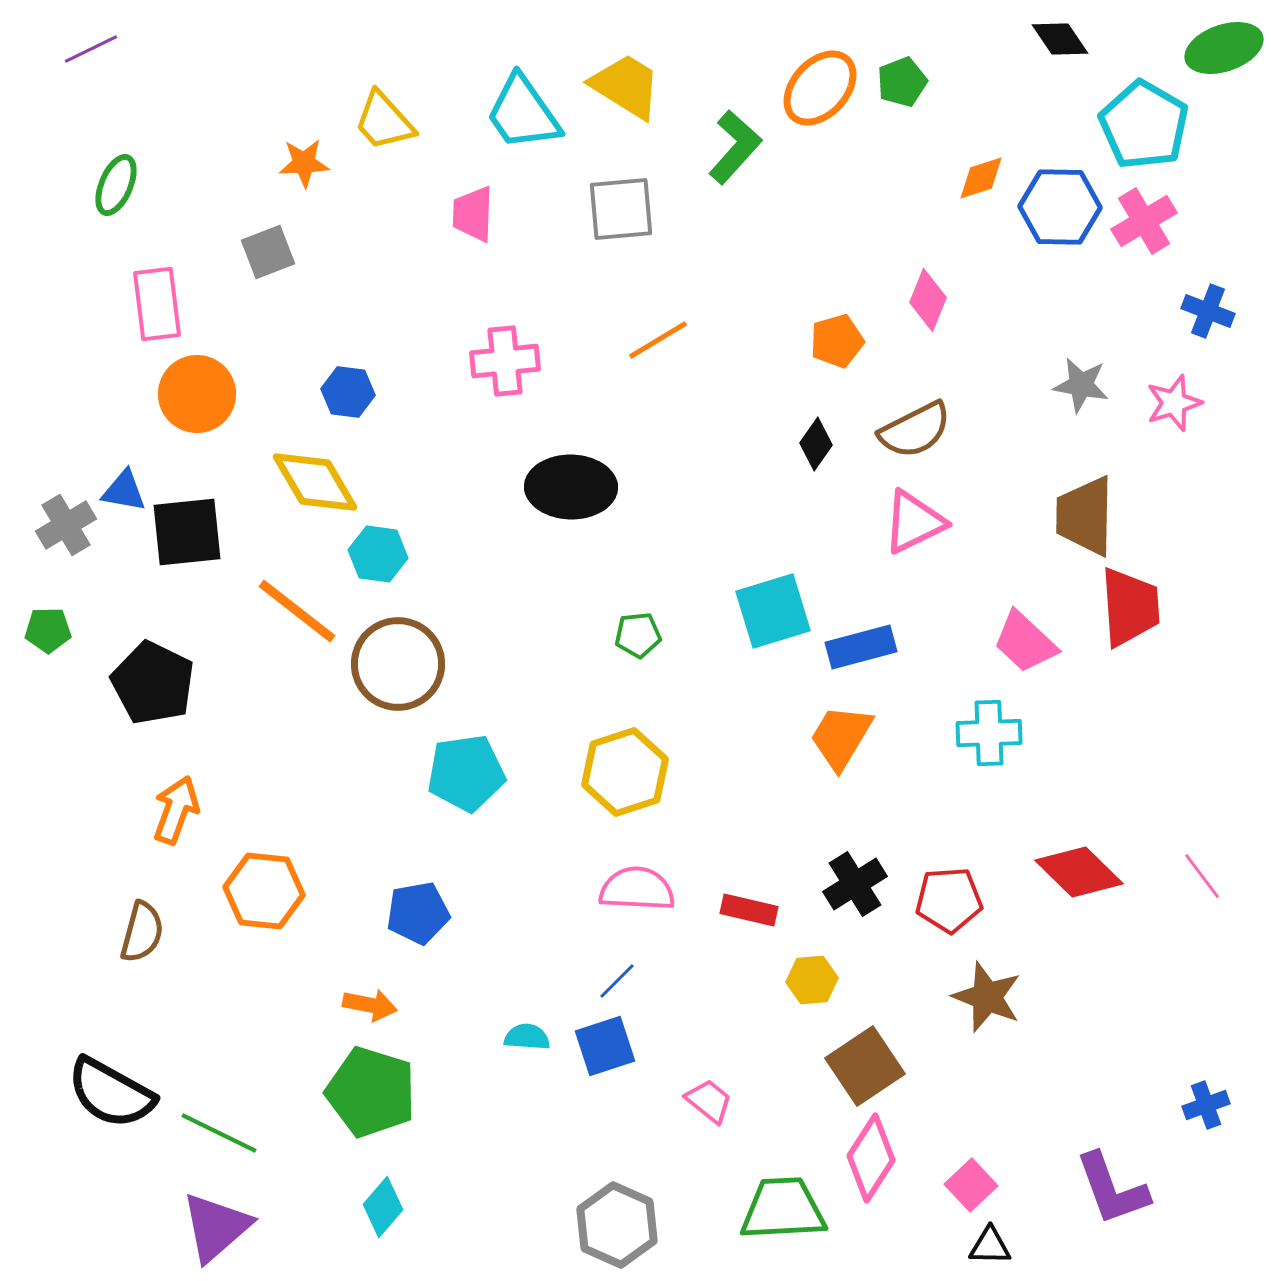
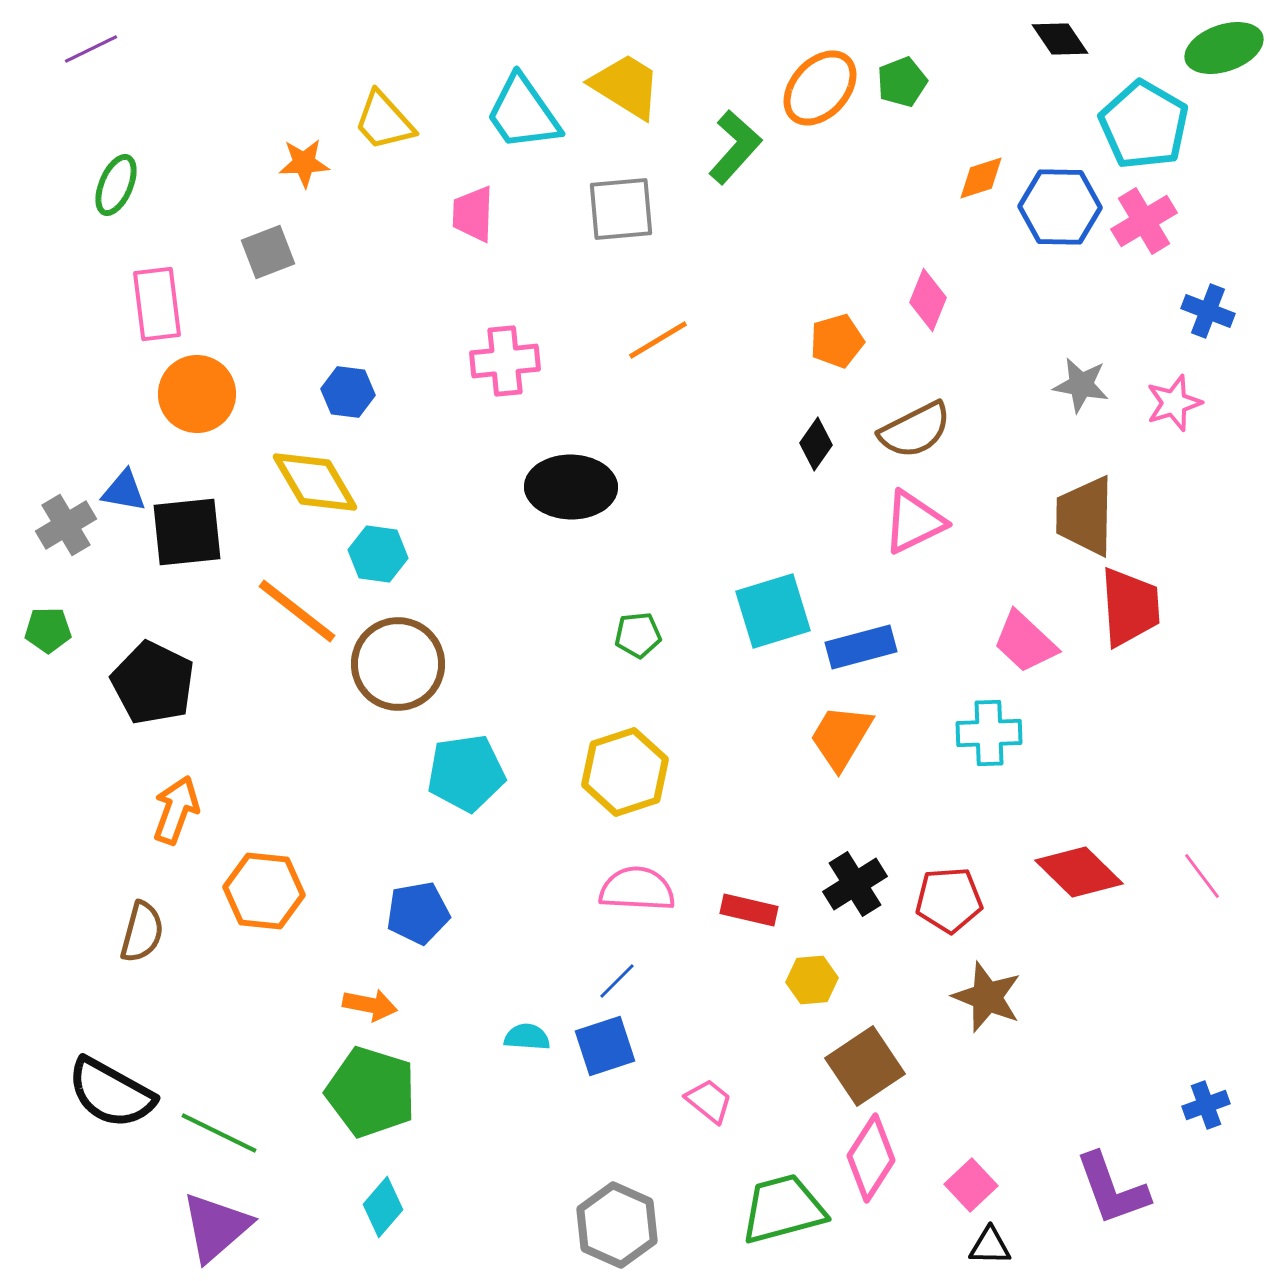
green trapezoid at (783, 1209): rotated 12 degrees counterclockwise
